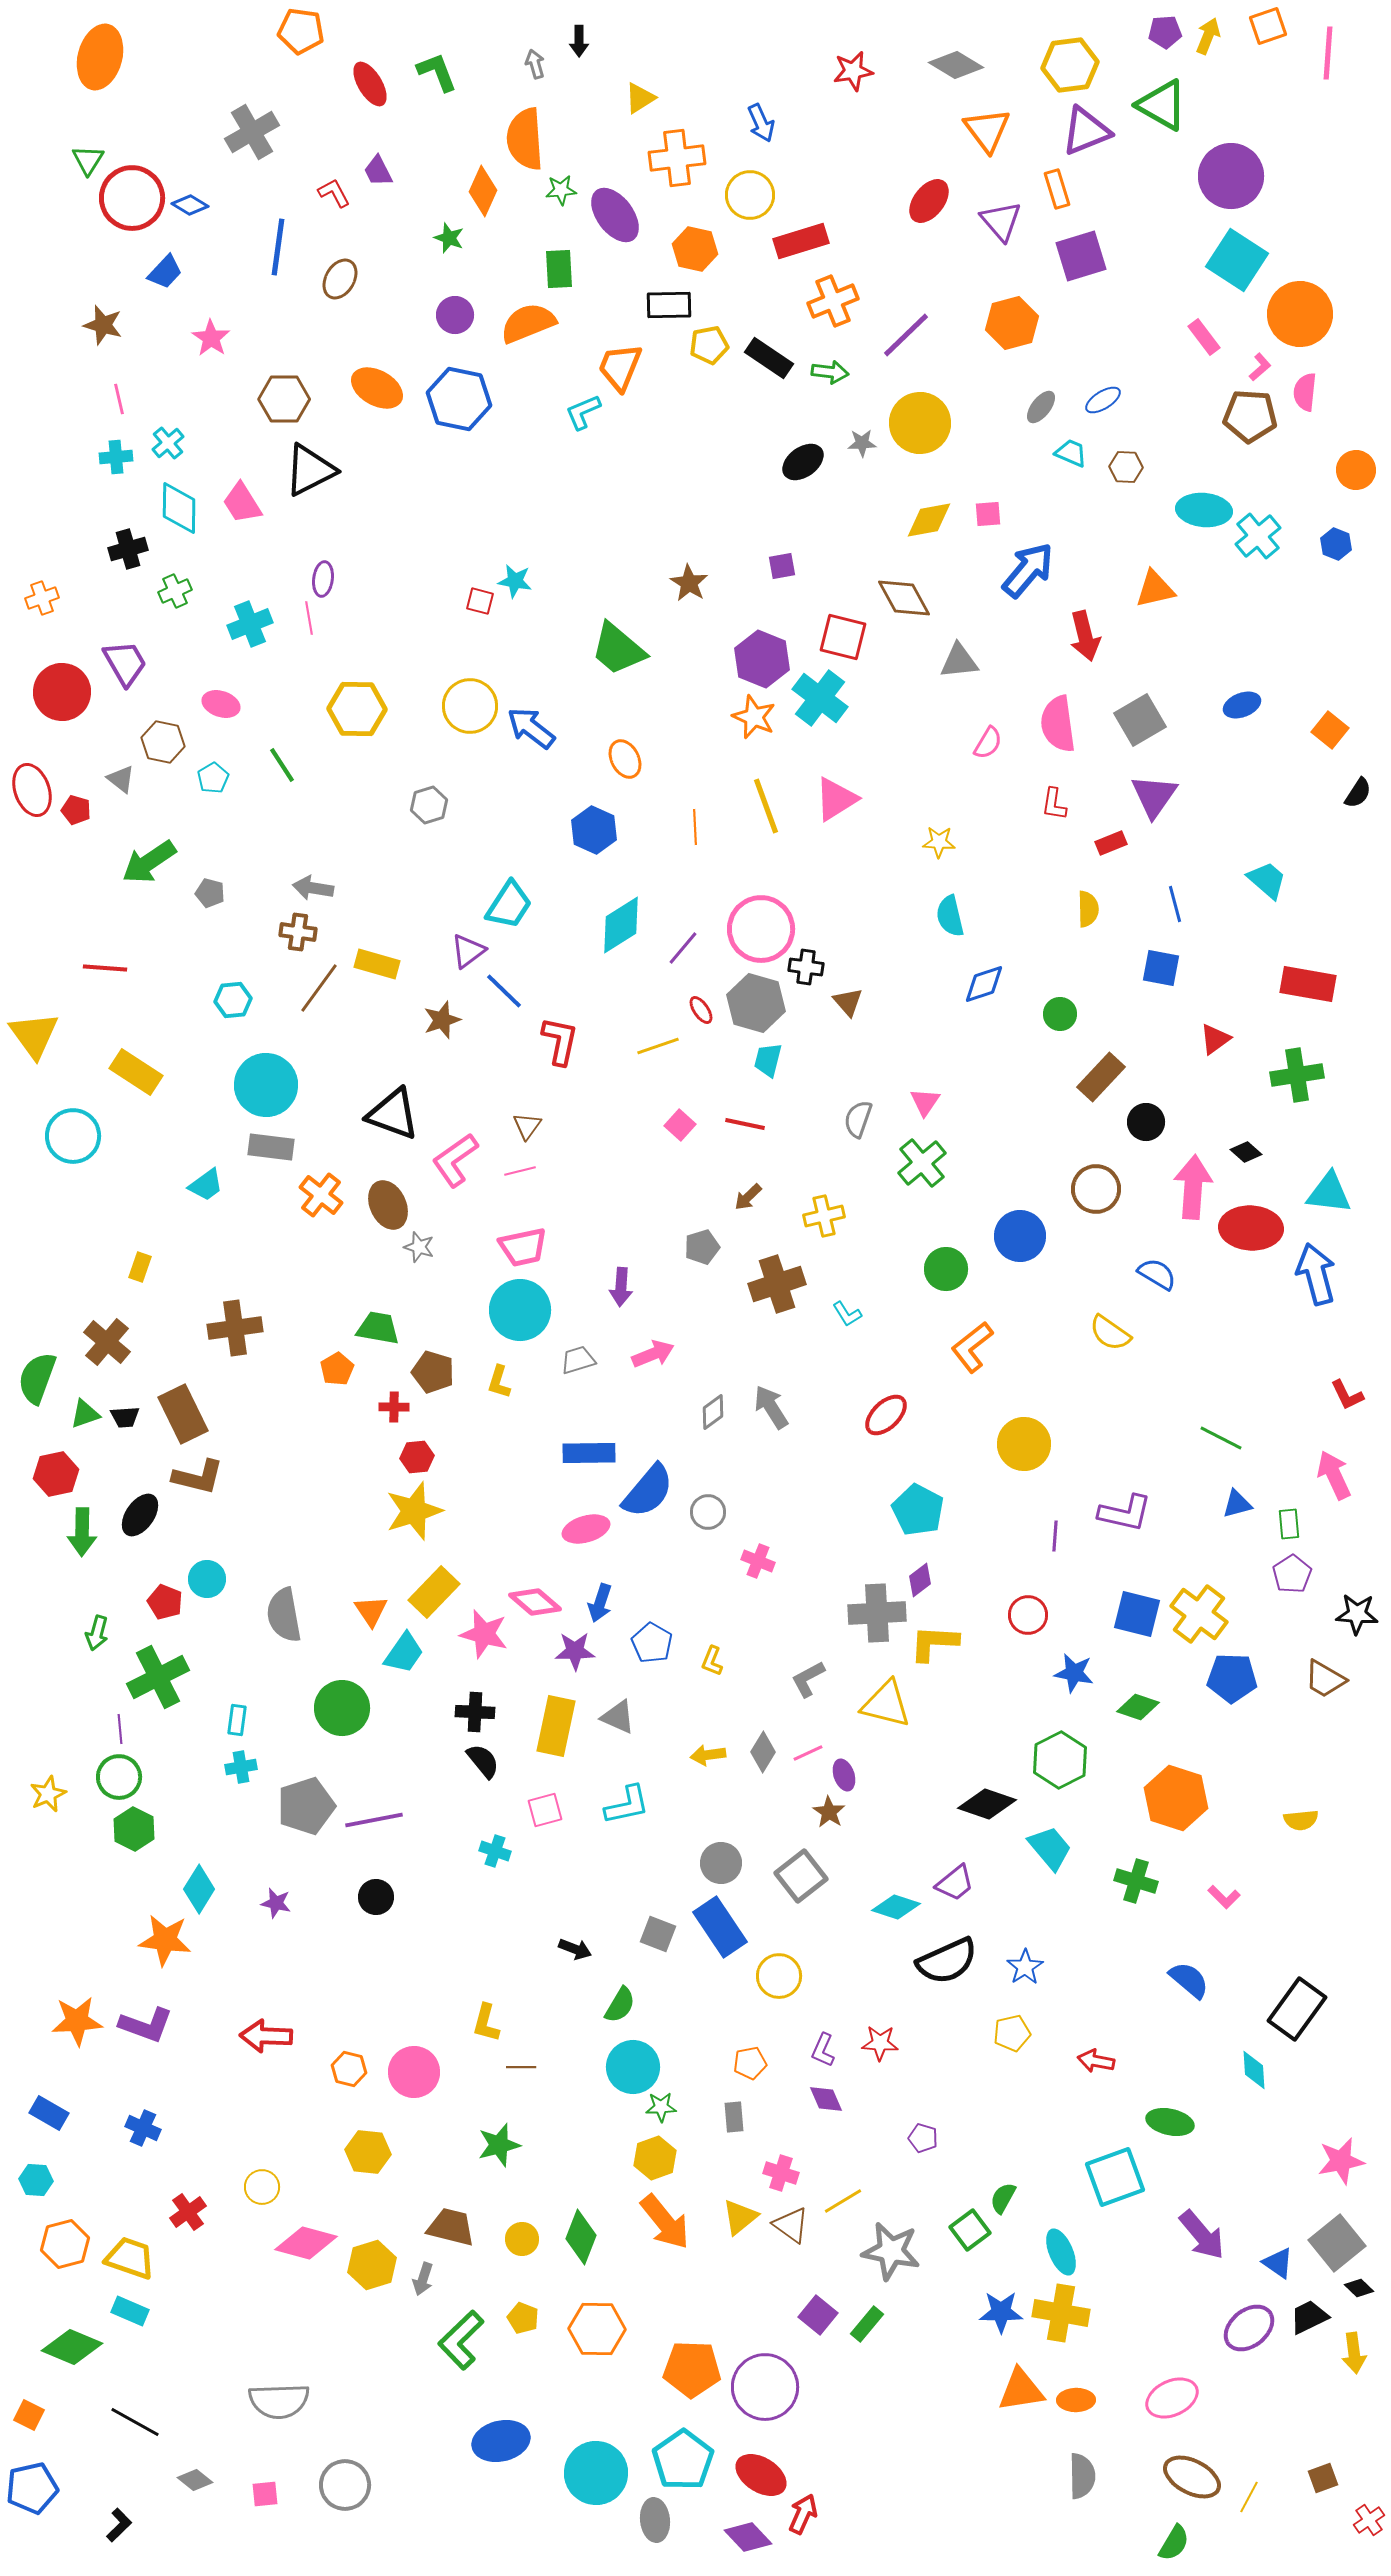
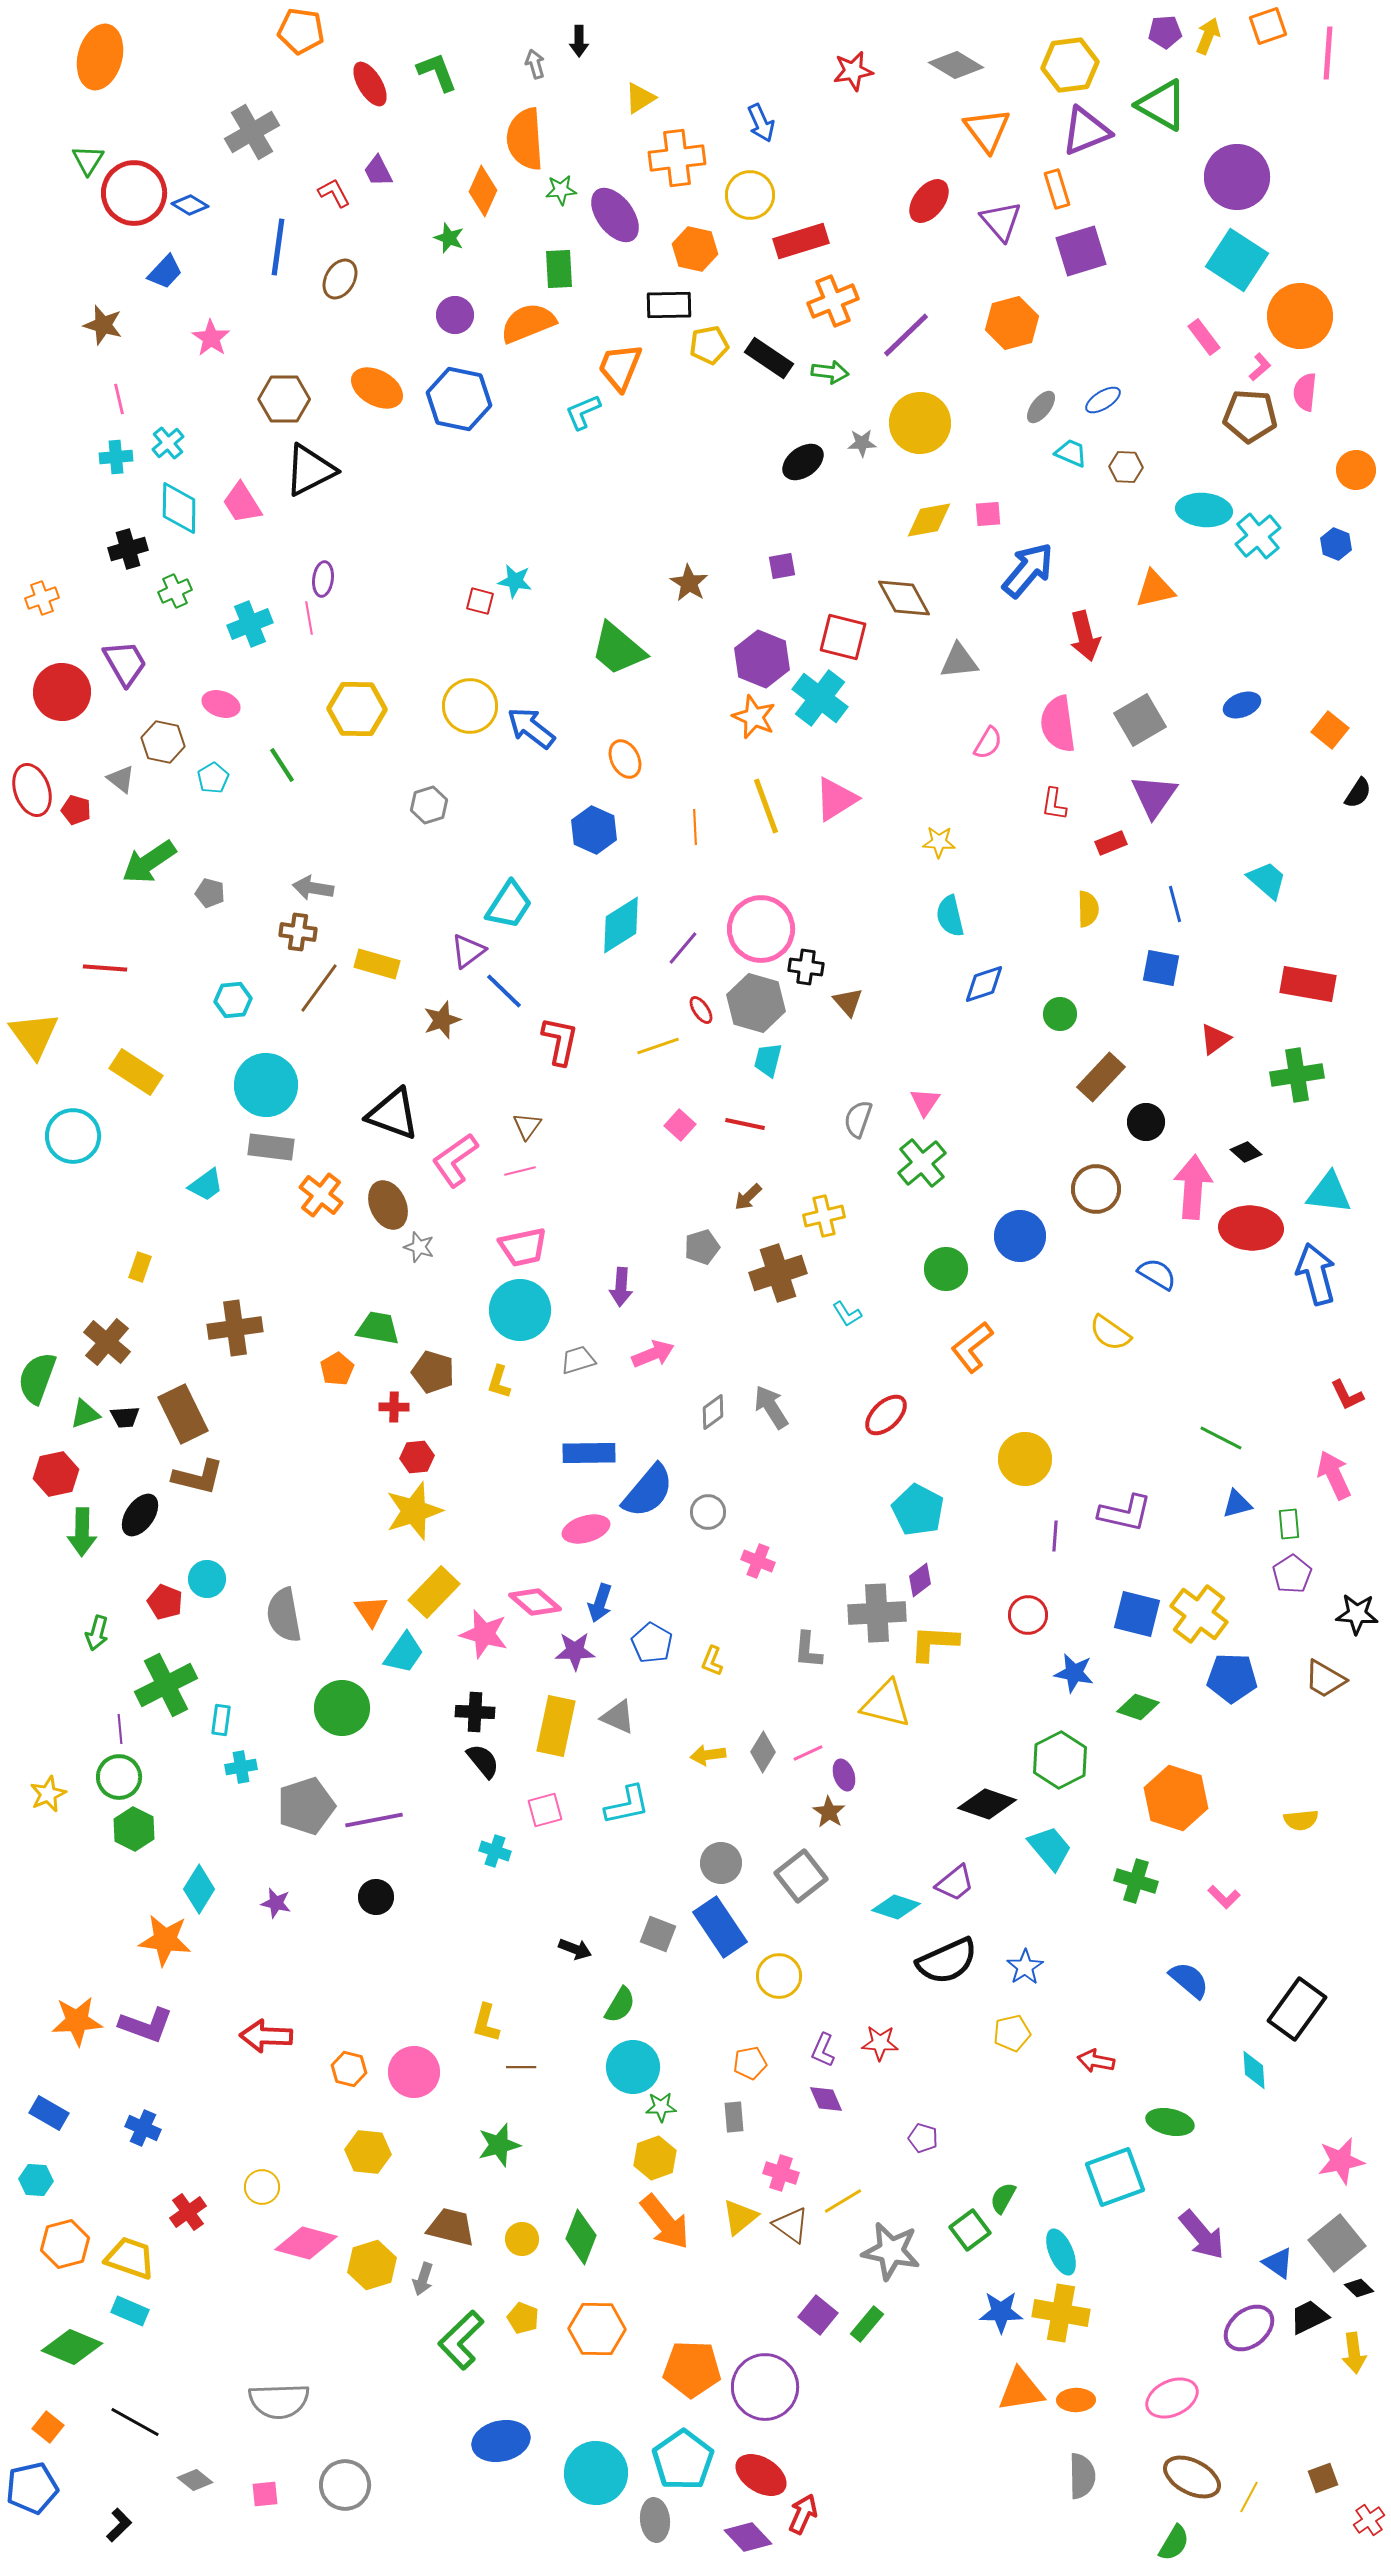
purple circle at (1231, 176): moved 6 px right, 1 px down
red circle at (132, 198): moved 2 px right, 5 px up
purple square at (1081, 256): moved 5 px up
orange circle at (1300, 314): moved 2 px down
brown cross at (777, 1284): moved 1 px right, 11 px up
yellow circle at (1024, 1444): moved 1 px right, 15 px down
green cross at (158, 1677): moved 8 px right, 8 px down
gray L-shape at (808, 1679): moved 29 px up; rotated 57 degrees counterclockwise
cyan rectangle at (237, 1720): moved 16 px left
orange square at (29, 2415): moved 19 px right, 12 px down; rotated 12 degrees clockwise
